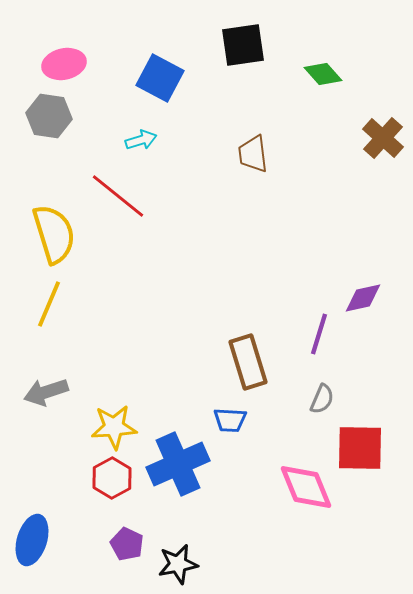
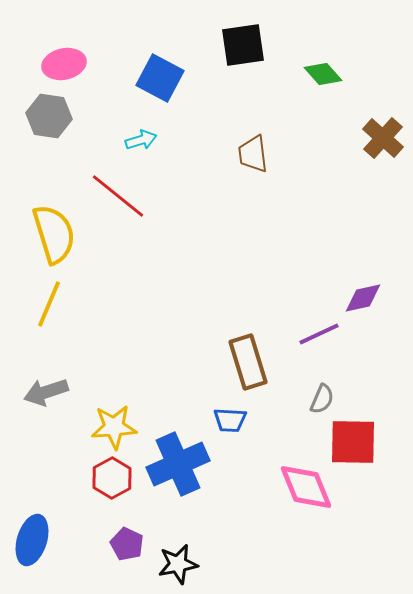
purple line: rotated 48 degrees clockwise
red square: moved 7 px left, 6 px up
